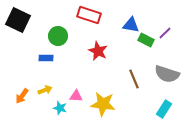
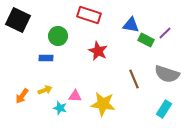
pink triangle: moved 1 px left
